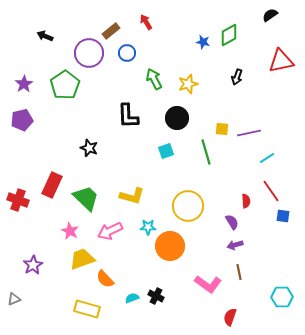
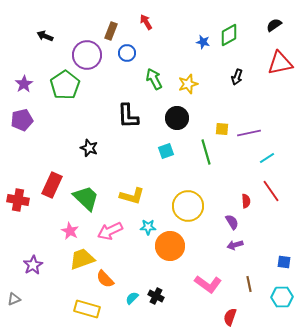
black semicircle at (270, 15): moved 4 px right, 10 px down
brown rectangle at (111, 31): rotated 30 degrees counterclockwise
purple circle at (89, 53): moved 2 px left, 2 px down
red triangle at (281, 61): moved 1 px left, 2 px down
red cross at (18, 200): rotated 10 degrees counterclockwise
blue square at (283, 216): moved 1 px right, 46 px down
brown line at (239, 272): moved 10 px right, 12 px down
cyan semicircle at (132, 298): rotated 24 degrees counterclockwise
